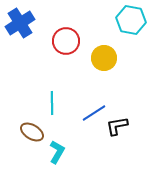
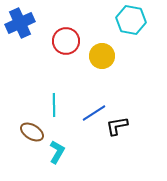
blue cross: rotated 8 degrees clockwise
yellow circle: moved 2 px left, 2 px up
cyan line: moved 2 px right, 2 px down
